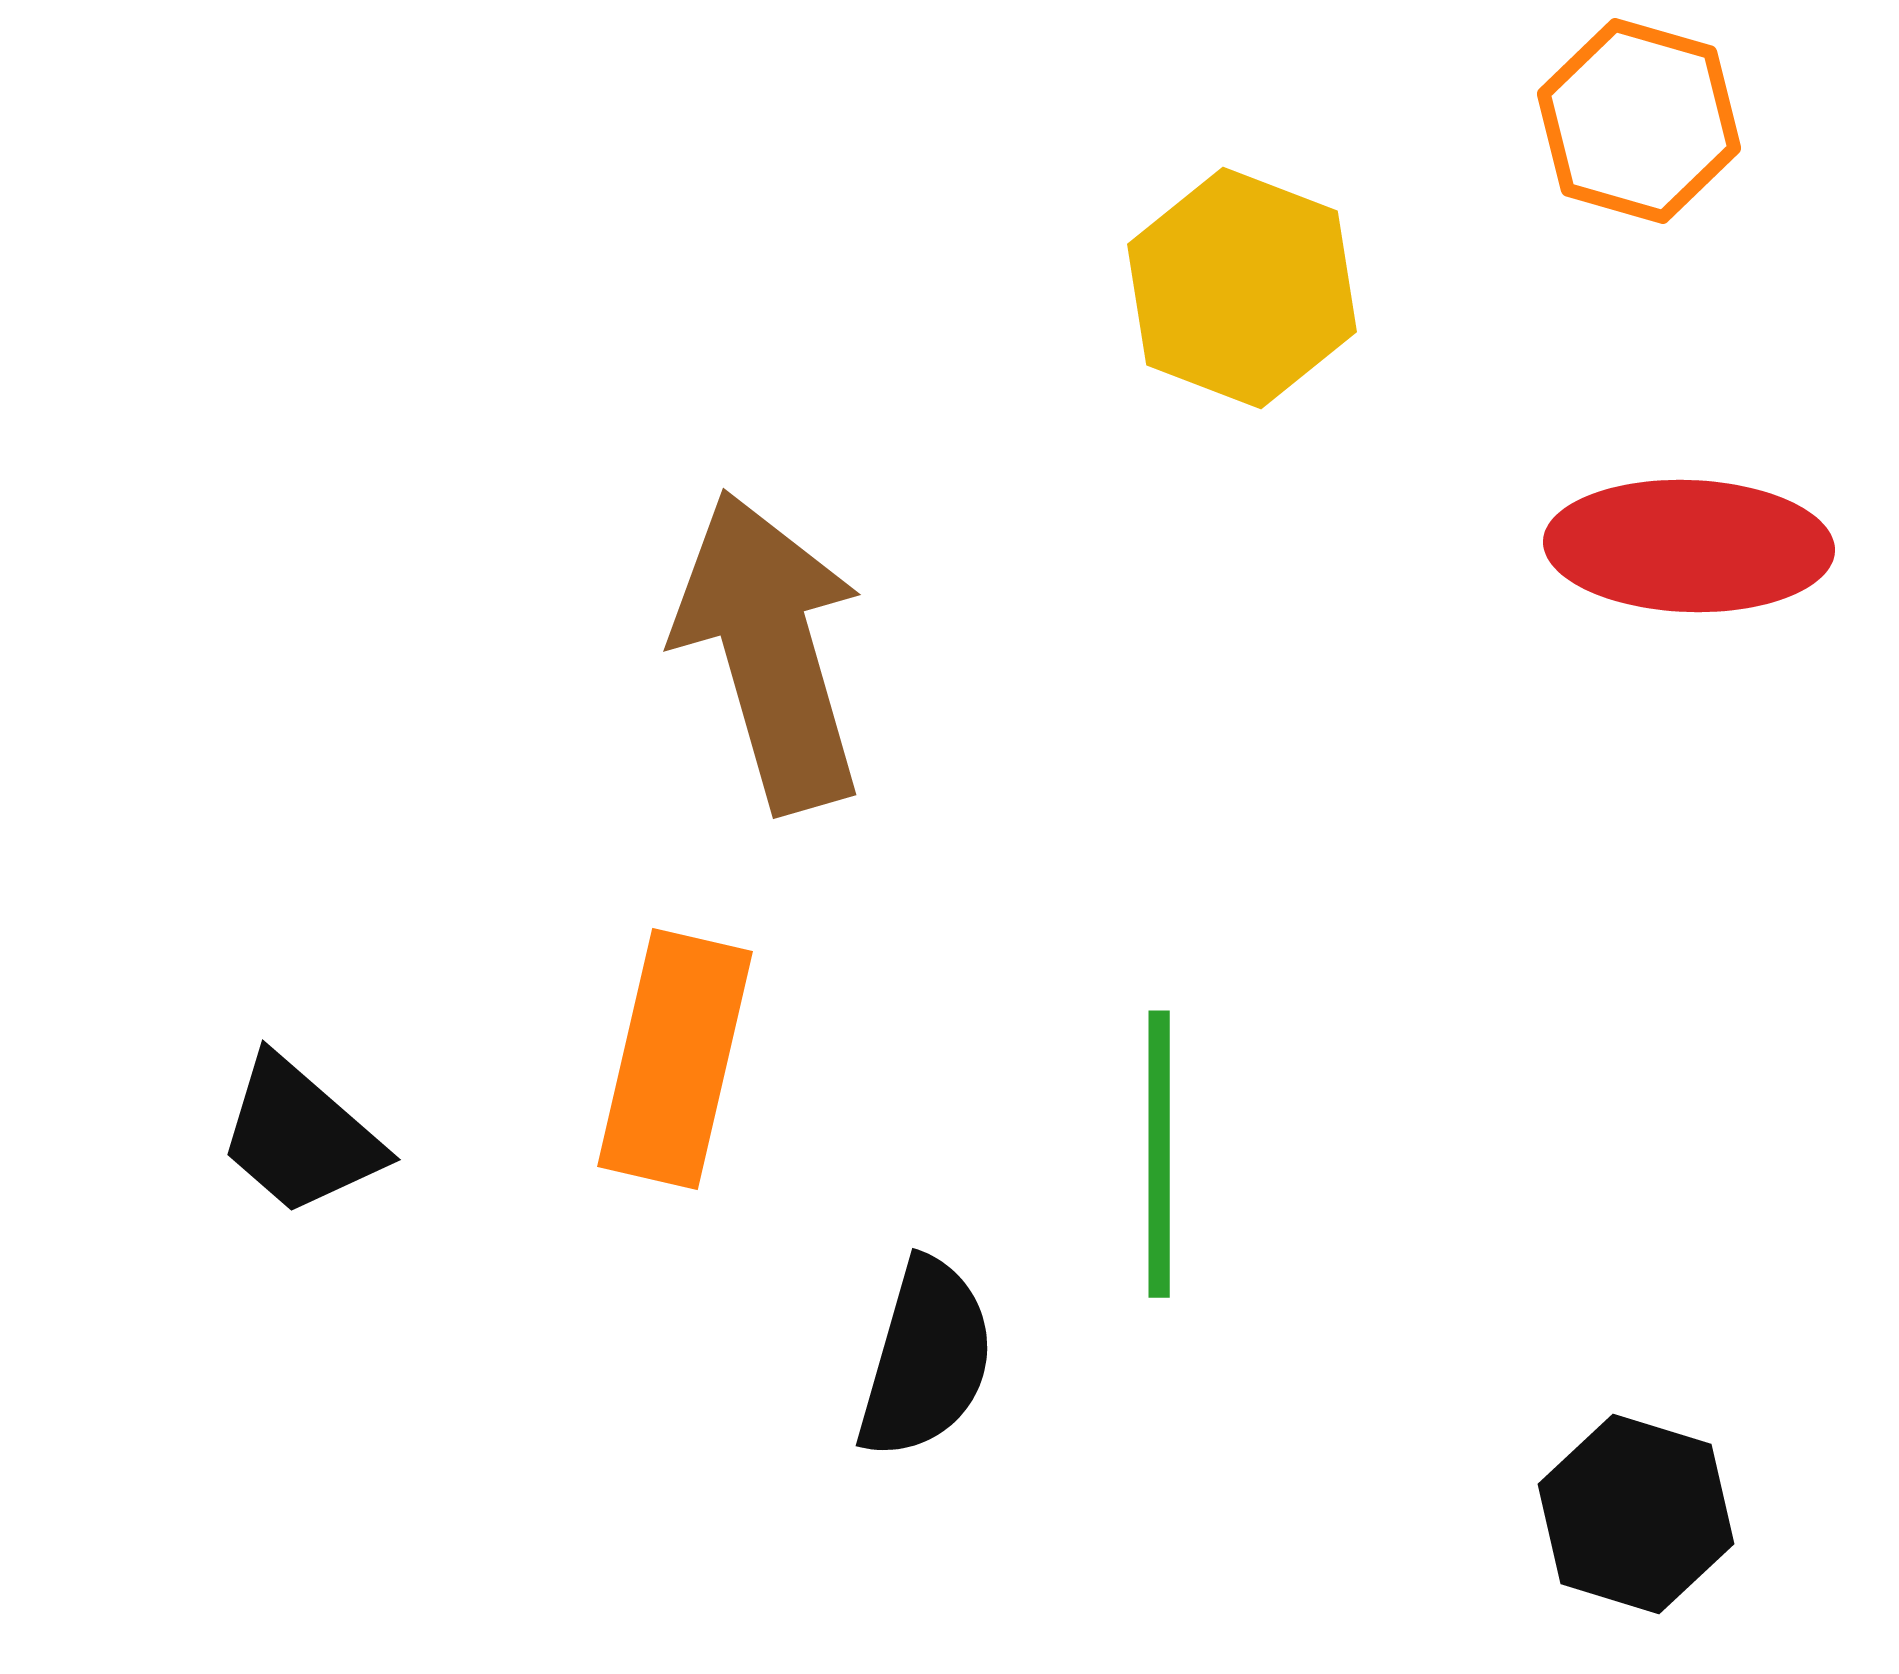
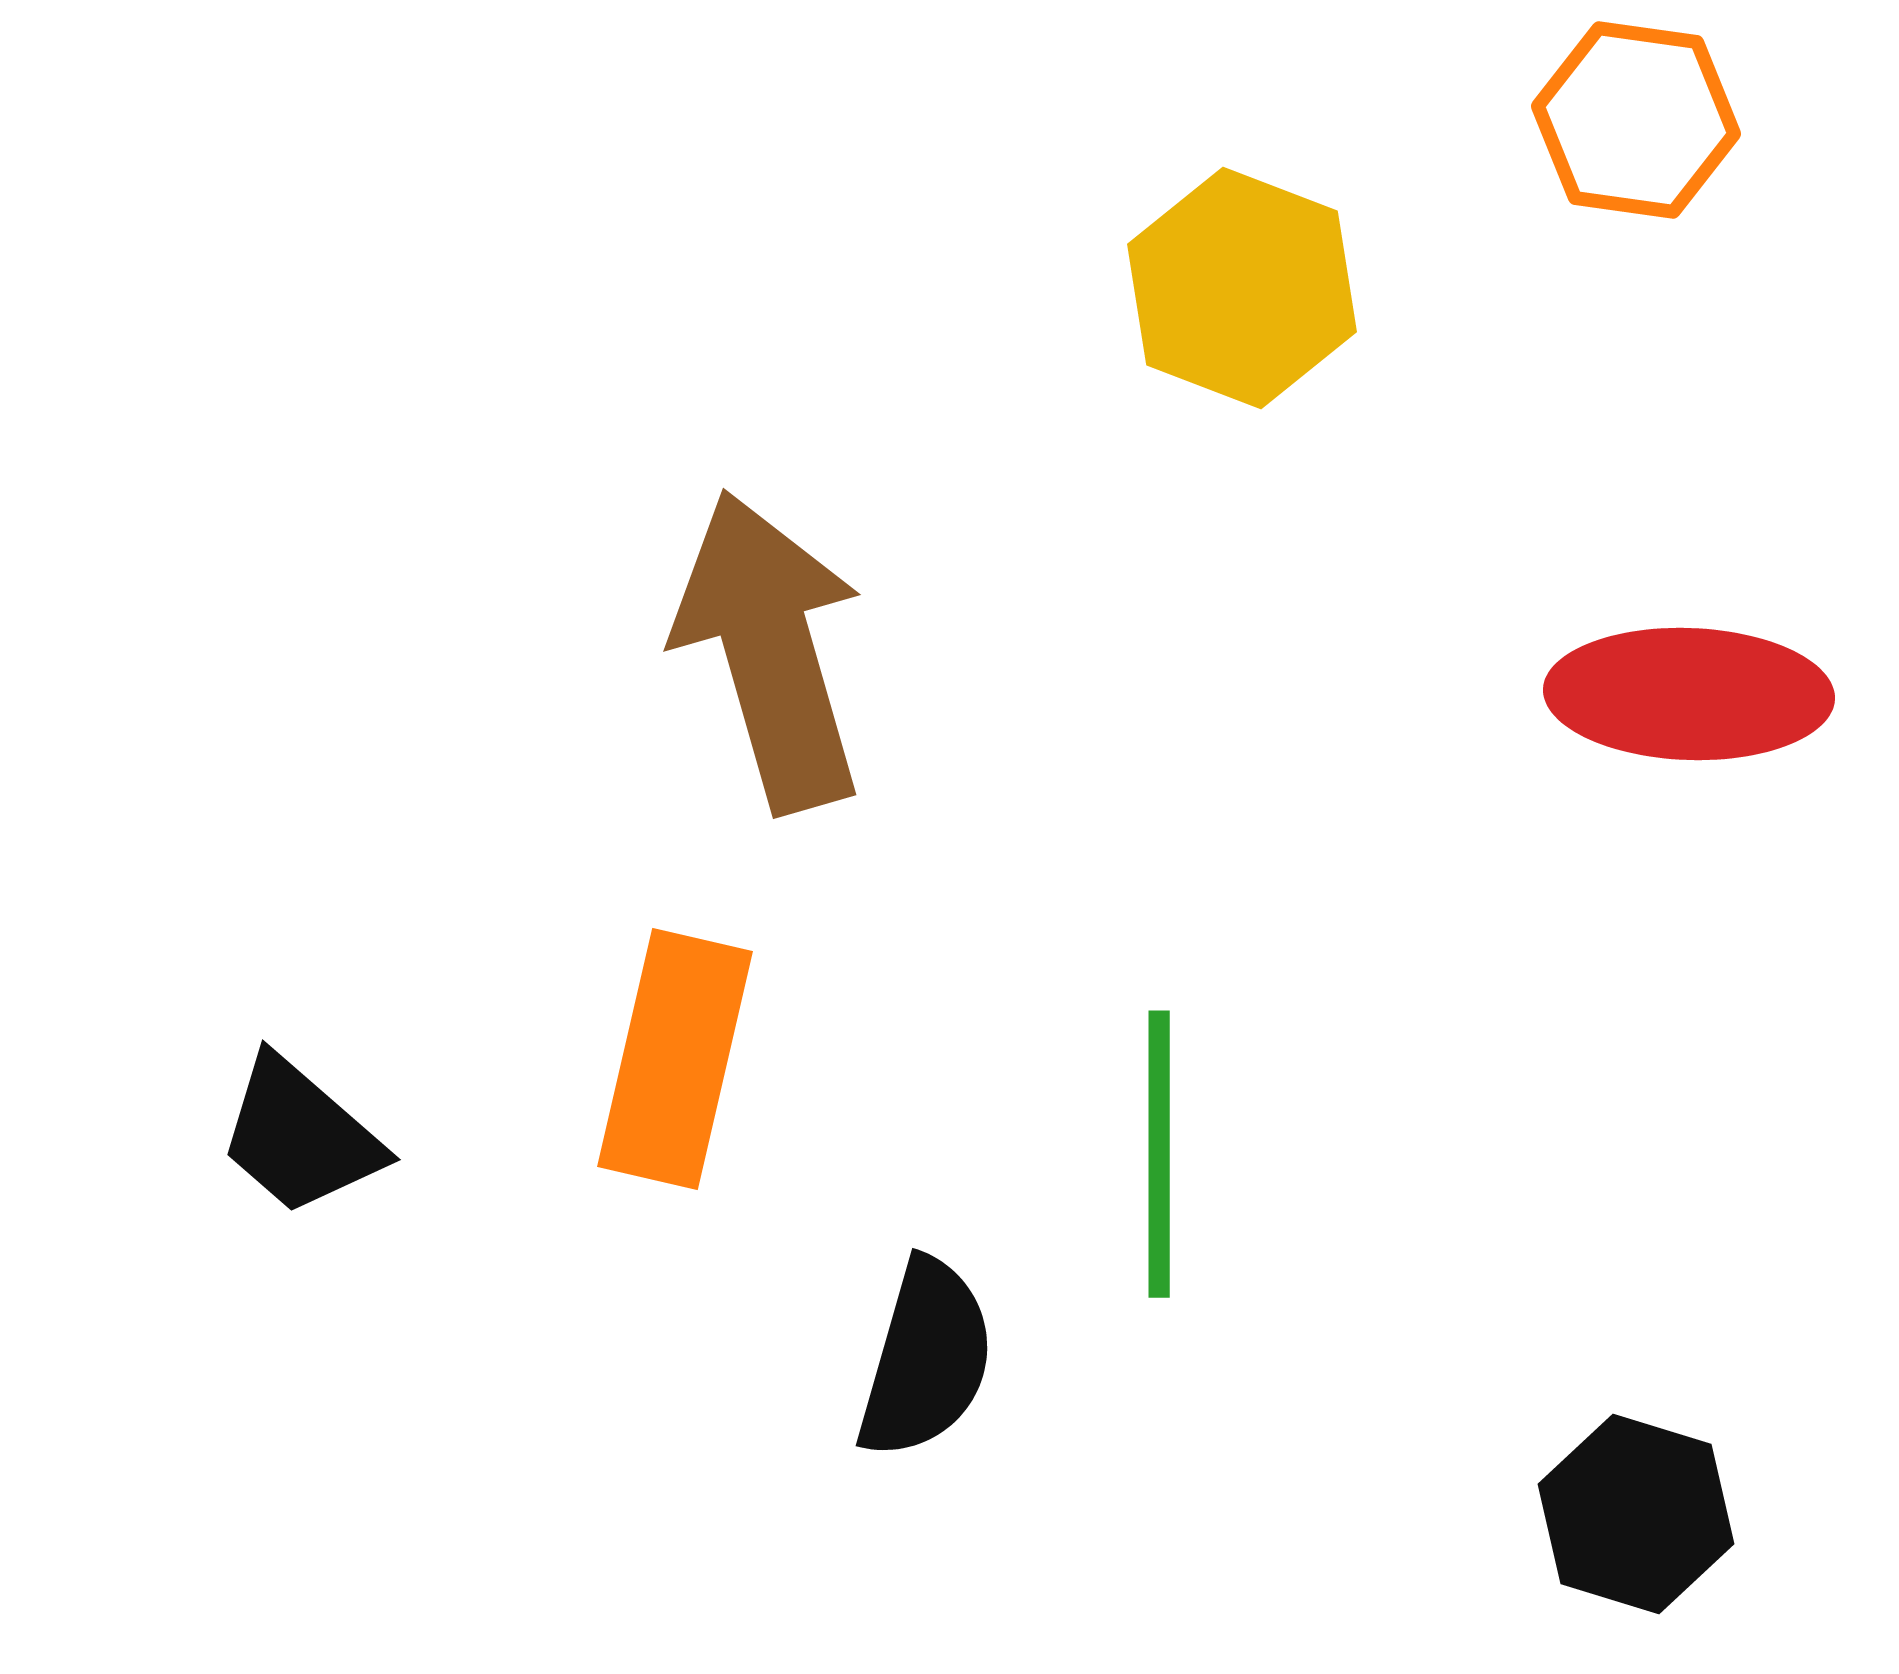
orange hexagon: moved 3 px left, 1 px up; rotated 8 degrees counterclockwise
red ellipse: moved 148 px down
